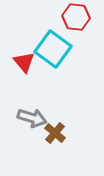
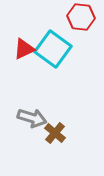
red hexagon: moved 5 px right
red triangle: moved 13 px up; rotated 45 degrees clockwise
